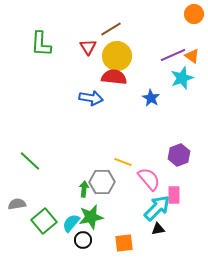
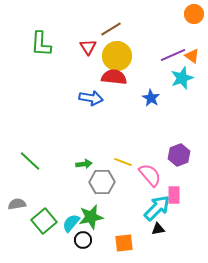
pink semicircle: moved 1 px right, 4 px up
green arrow: moved 25 px up; rotated 77 degrees clockwise
